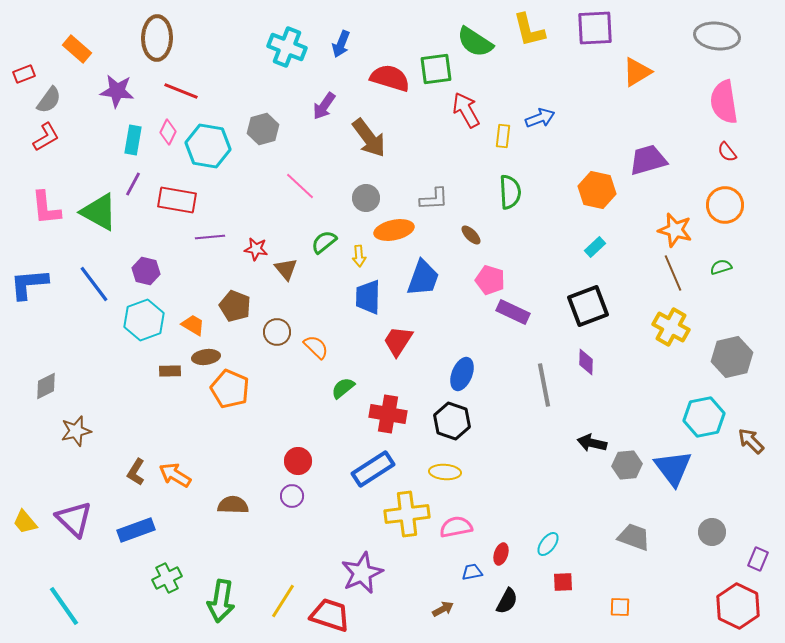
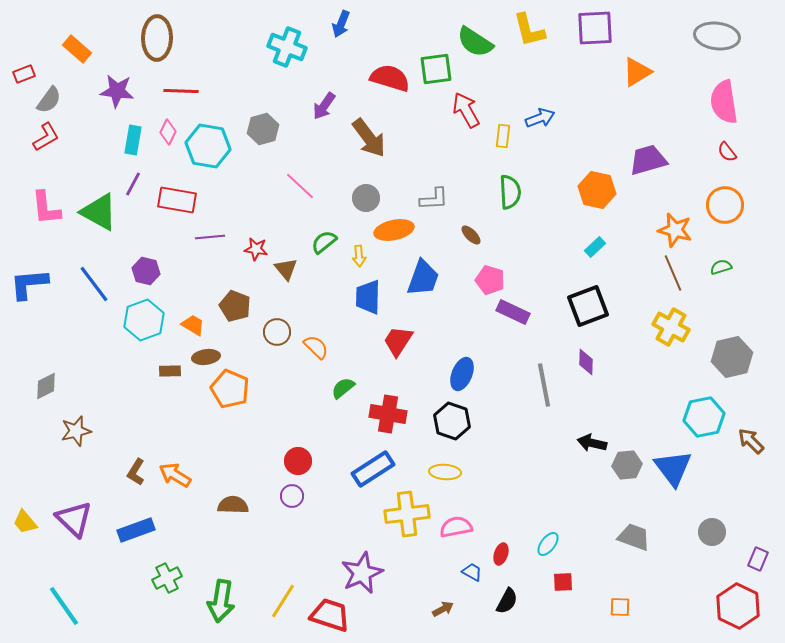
blue arrow at (341, 44): moved 20 px up
red line at (181, 91): rotated 20 degrees counterclockwise
blue trapezoid at (472, 572): rotated 40 degrees clockwise
